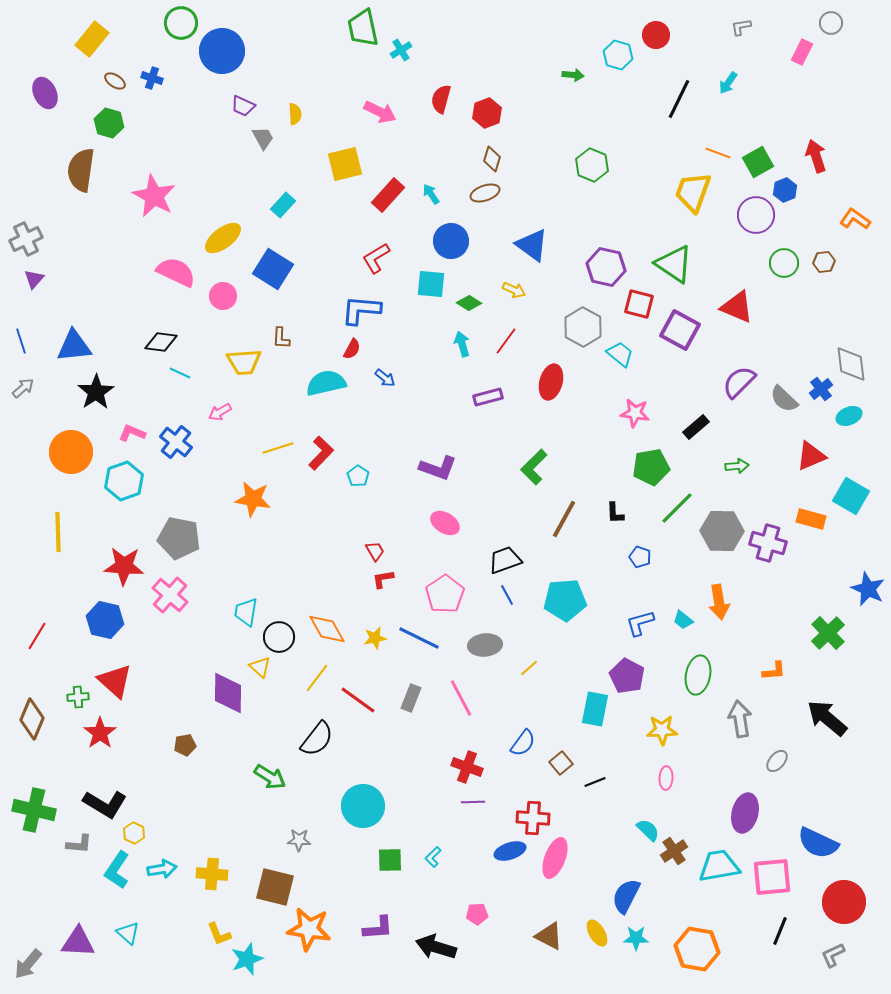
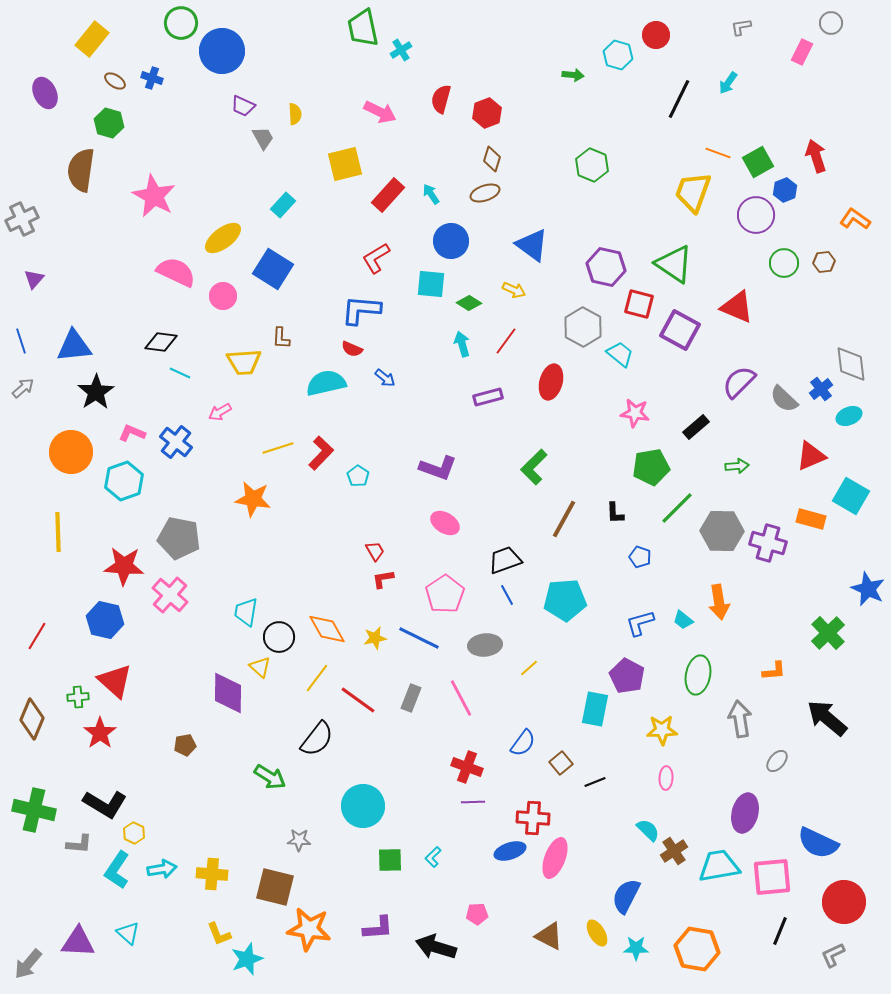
gray cross at (26, 239): moved 4 px left, 20 px up
red semicircle at (352, 349): rotated 85 degrees clockwise
cyan star at (636, 938): moved 10 px down
